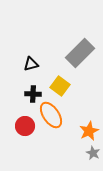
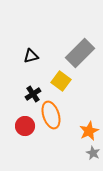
black triangle: moved 8 px up
yellow square: moved 1 px right, 5 px up
black cross: rotated 35 degrees counterclockwise
orange ellipse: rotated 16 degrees clockwise
